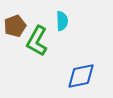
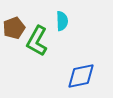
brown pentagon: moved 1 px left, 2 px down
